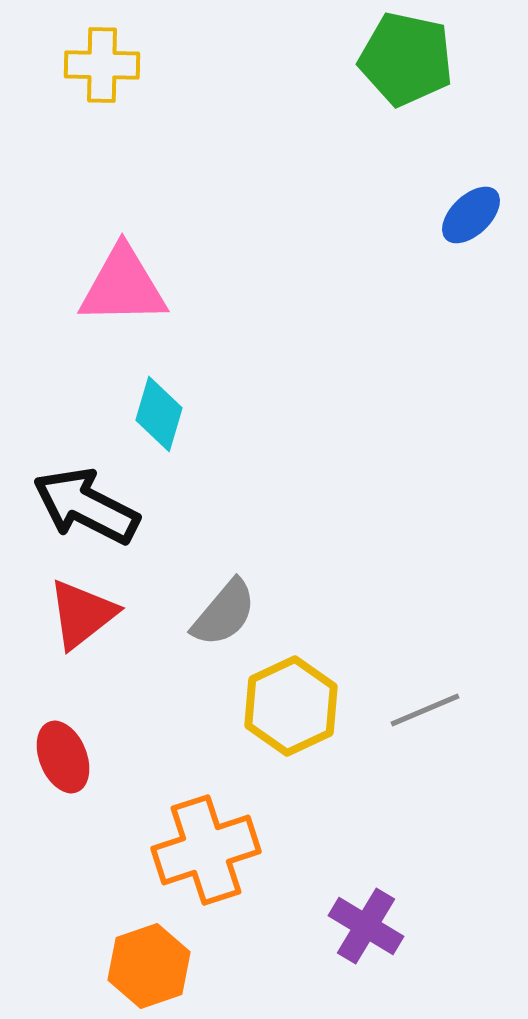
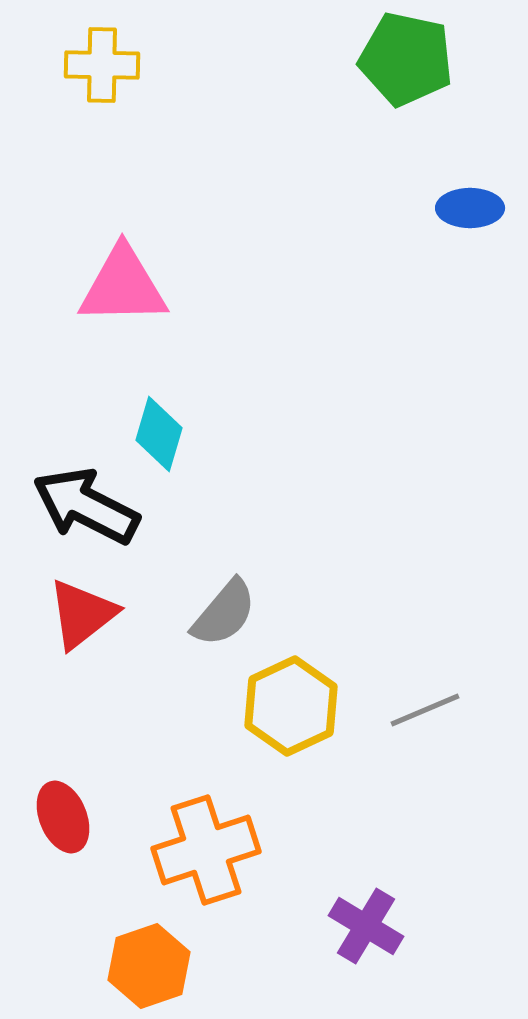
blue ellipse: moved 1 px left, 7 px up; rotated 44 degrees clockwise
cyan diamond: moved 20 px down
red ellipse: moved 60 px down
